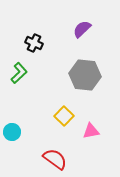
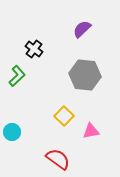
black cross: moved 6 px down; rotated 12 degrees clockwise
green L-shape: moved 2 px left, 3 px down
red semicircle: moved 3 px right
